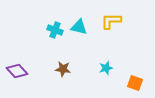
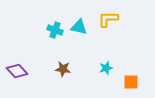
yellow L-shape: moved 3 px left, 2 px up
orange square: moved 4 px left, 1 px up; rotated 21 degrees counterclockwise
